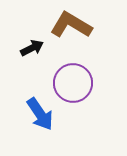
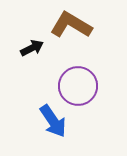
purple circle: moved 5 px right, 3 px down
blue arrow: moved 13 px right, 7 px down
